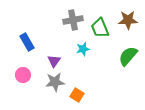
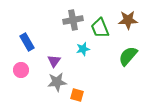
pink circle: moved 2 px left, 5 px up
gray star: moved 2 px right
orange square: rotated 16 degrees counterclockwise
